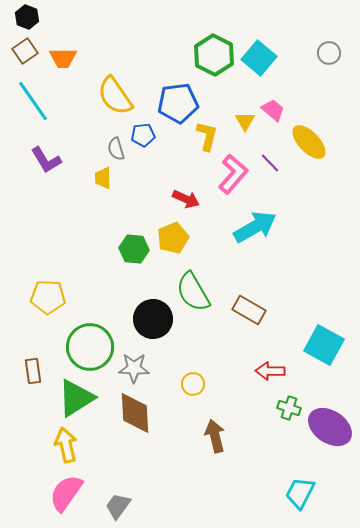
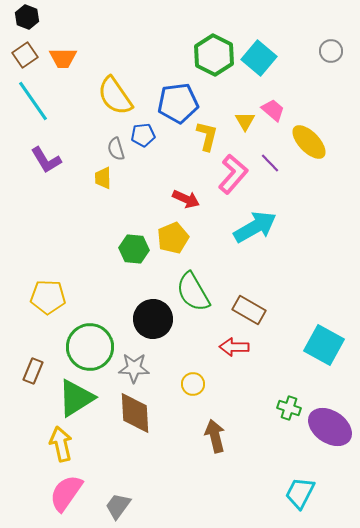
brown square at (25, 51): moved 4 px down
gray circle at (329, 53): moved 2 px right, 2 px up
brown rectangle at (33, 371): rotated 30 degrees clockwise
red arrow at (270, 371): moved 36 px left, 24 px up
yellow arrow at (66, 445): moved 5 px left, 1 px up
